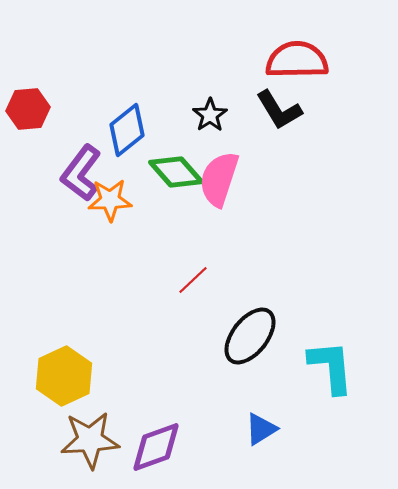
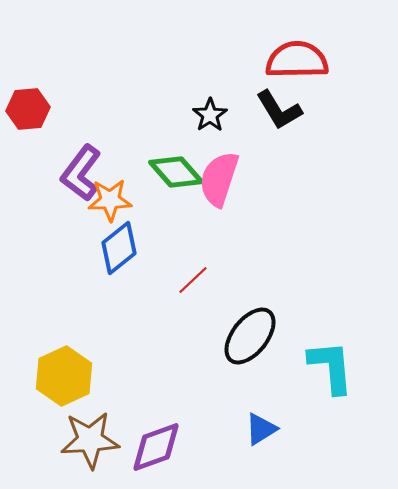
blue diamond: moved 8 px left, 118 px down
